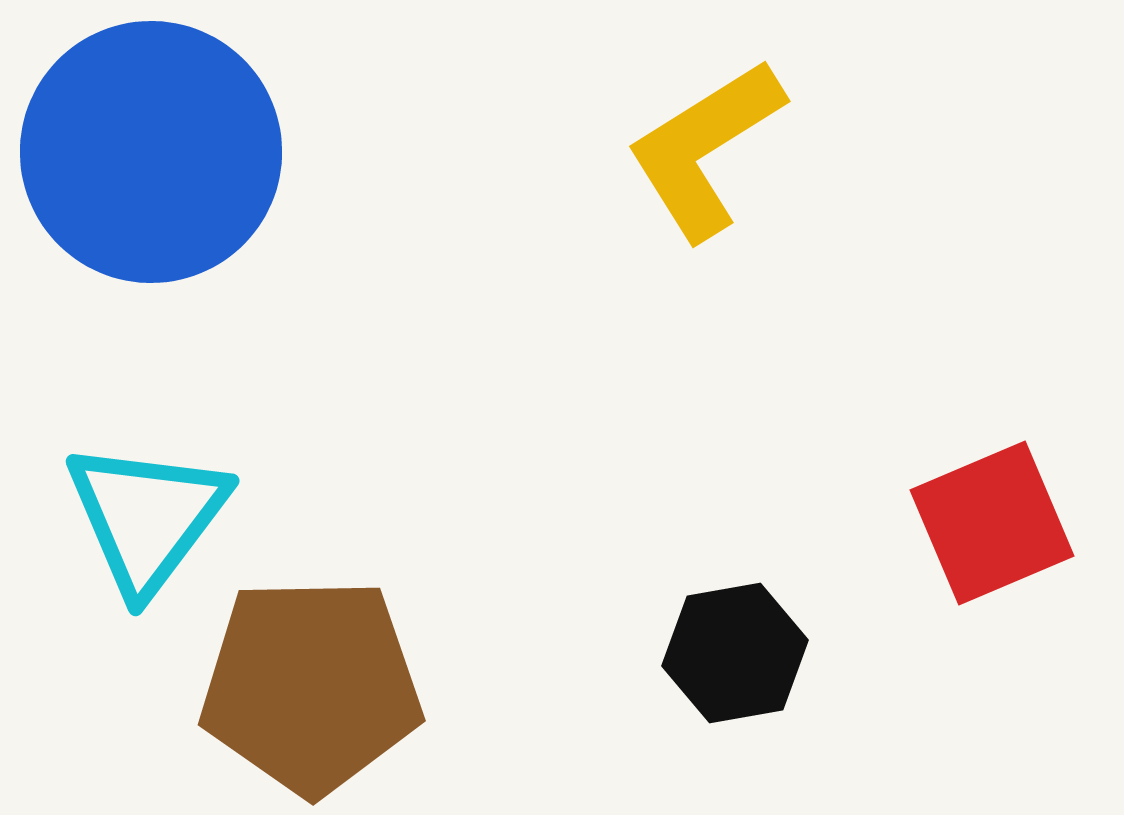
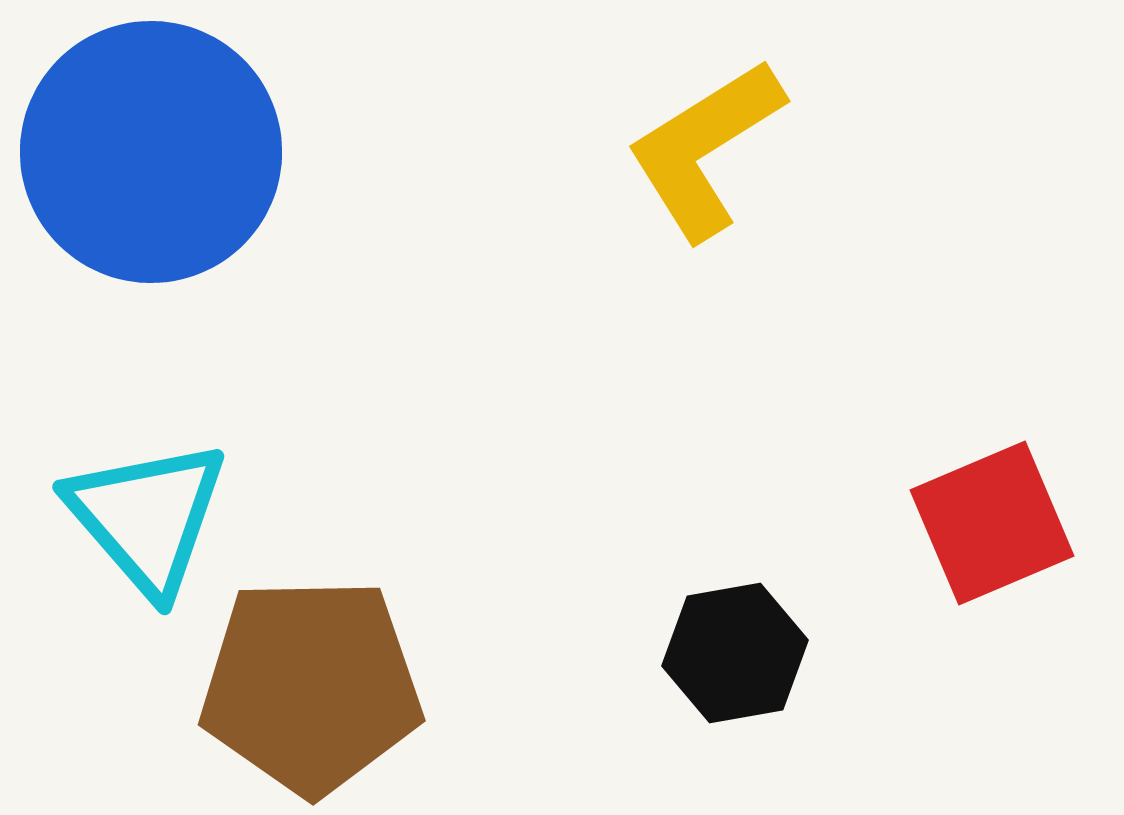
cyan triangle: rotated 18 degrees counterclockwise
